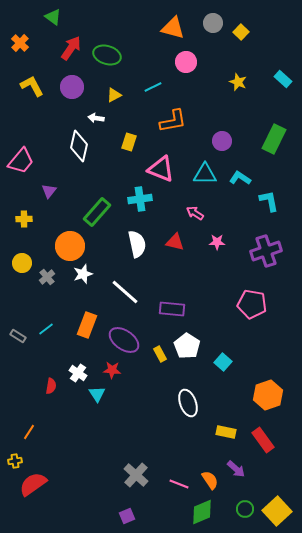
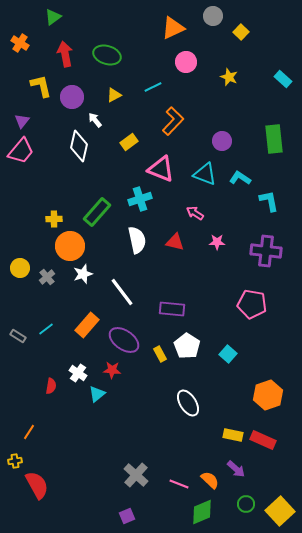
green triangle at (53, 17): rotated 48 degrees clockwise
gray circle at (213, 23): moved 7 px up
orange triangle at (173, 28): rotated 40 degrees counterclockwise
orange cross at (20, 43): rotated 12 degrees counterclockwise
red arrow at (71, 48): moved 6 px left, 6 px down; rotated 45 degrees counterclockwise
yellow star at (238, 82): moved 9 px left, 5 px up
yellow L-shape at (32, 86): moved 9 px right; rotated 15 degrees clockwise
purple circle at (72, 87): moved 10 px down
white arrow at (96, 118): moved 1 px left, 2 px down; rotated 42 degrees clockwise
orange L-shape at (173, 121): rotated 36 degrees counterclockwise
green rectangle at (274, 139): rotated 32 degrees counterclockwise
yellow rectangle at (129, 142): rotated 36 degrees clockwise
pink trapezoid at (21, 161): moved 10 px up
cyan triangle at (205, 174): rotated 20 degrees clockwise
purple triangle at (49, 191): moved 27 px left, 70 px up
cyan cross at (140, 199): rotated 10 degrees counterclockwise
yellow cross at (24, 219): moved 30 px right
white semicircle at (137, 244): moved 4 px up
purple cross at (266, 251): rotated 24 degrees clockwise
yellow circle at (22, 263): moved 2 px left, 5 px down
white line at (125, 292): moved 3 px left; rotated 12 degrees clockwise
orange rectangle at (87, 325): rotated 20 degrees clockwise
cyan square at (223, 362): moved 5 px right, 8 px up
cyan triangle at (97, 394): rotated 24 degrees clockwise
white ellipse at (188, 403): rotated 12 degrees counterclockwise
yellow rectangle at (226, 432): moved 7 px right, 3 px down
red rectangle at (263, 440): rotated 30 degrees counterclockwise
orange semicircle at (210, 480): rotated 12 degrees counterclockwise
red semicircle at (33, 484): moved 4 px right, 1 px down; rotated 96 degrees clockwise
green circle at (245, 509): moved 1 px right, 5 px up
yellow square at (277, 511): moved 3 px right
